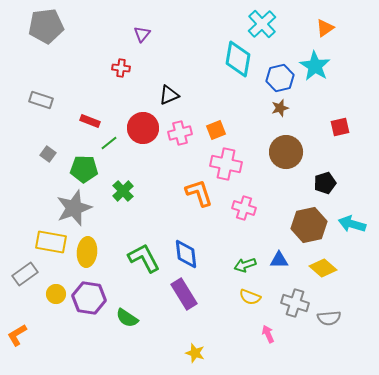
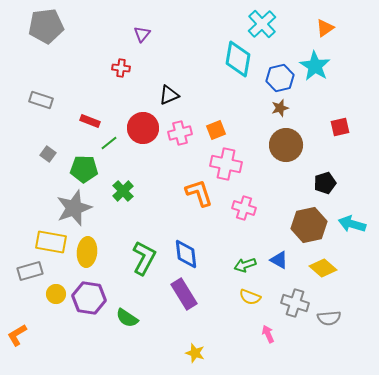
brown circle at (286, 152): moved 7 px up
green L-shape at (144, 258): rotated 56 degrees clockwise
blue triangle at (279, 260): rotated 30 degrees clockwise
gray rectangle at (25, 274): moved 5 px right, 3 px up; rotated 20 degrees clockwise
